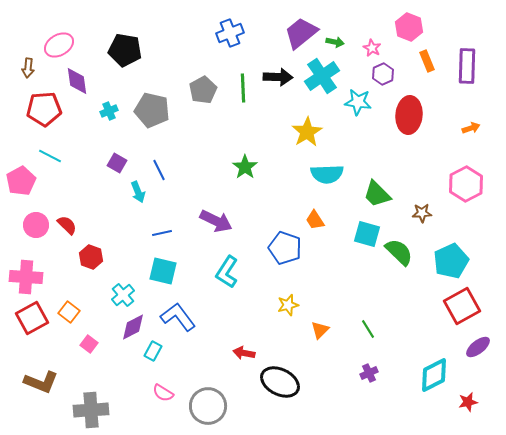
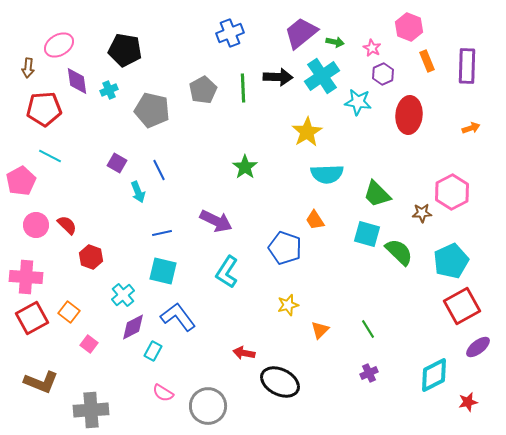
cyan cross at (109, 111): moved 21 px up
pink hexagon at (466, 184): moved 14 px left, 8 px down
